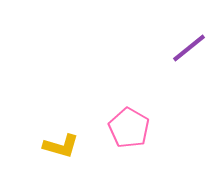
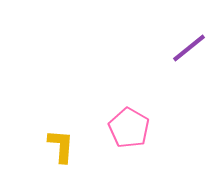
yellow L-shape: rotated 102 degrees counterclockwise
